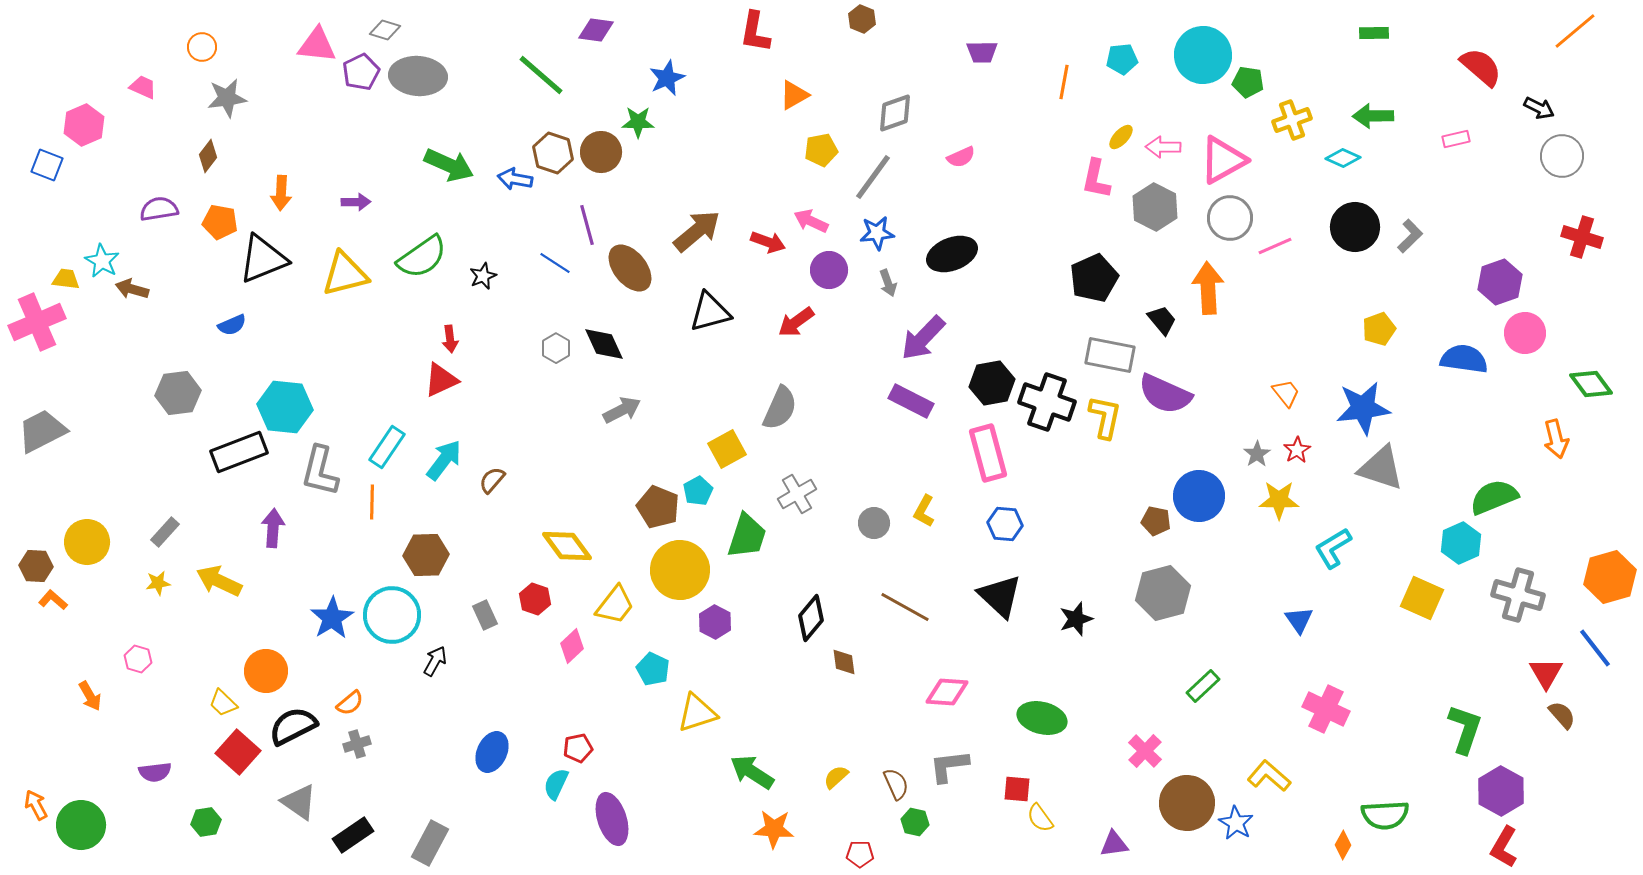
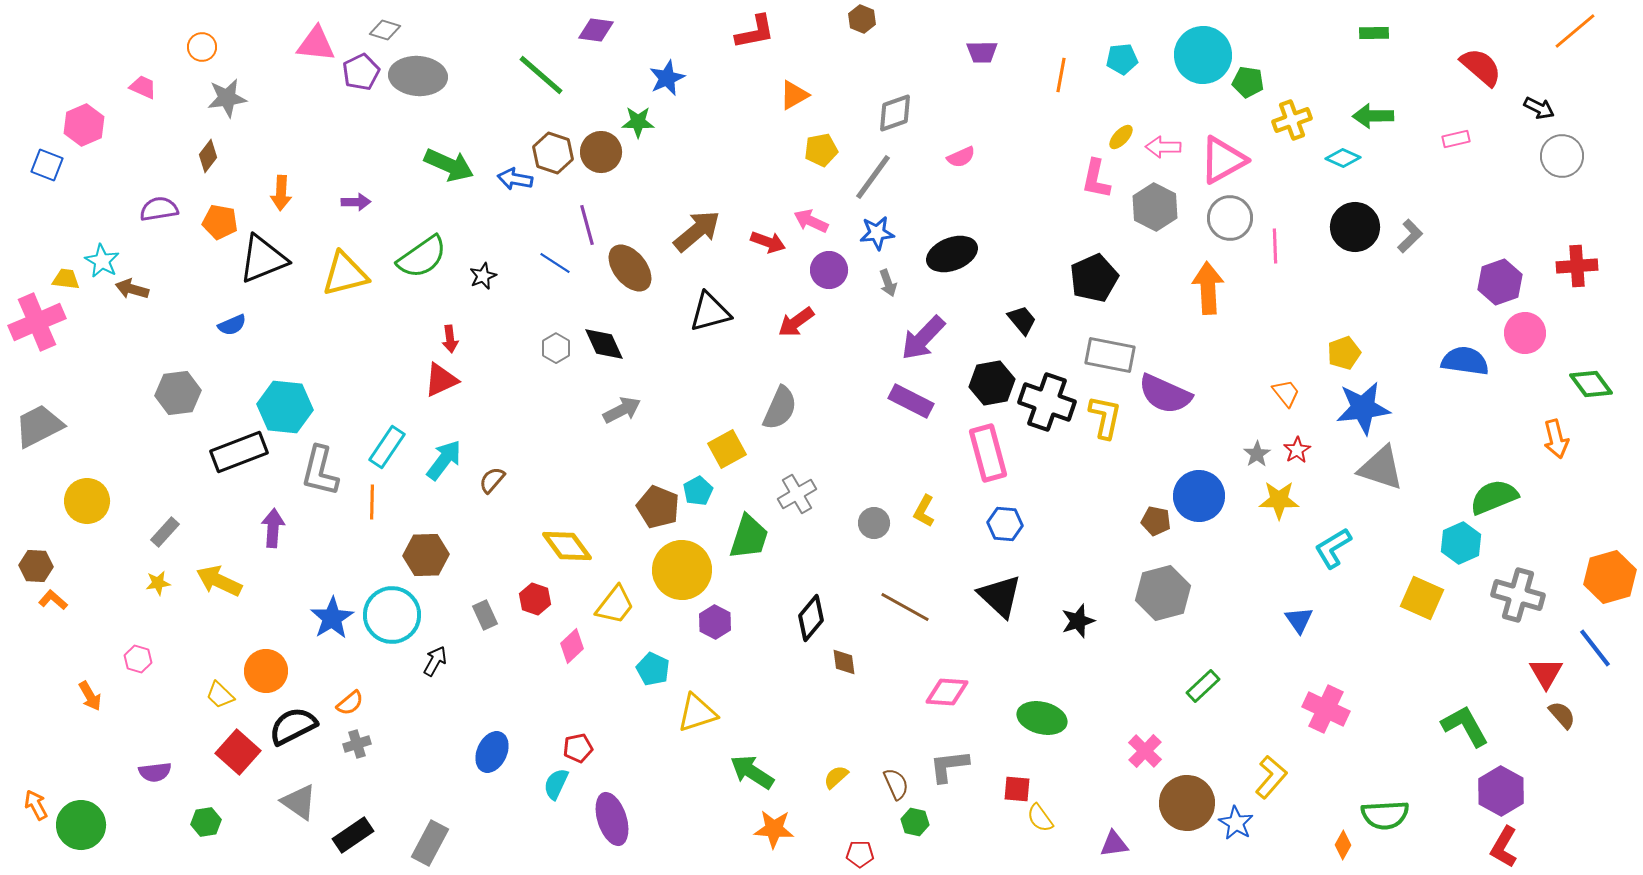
red L-shape at (755, 32): rotated 111 degrees counterclockwise
pink triangle at (317, 45): moved 1 px left, 1 px up
orange line at (1064, 82): moved 3 px left, 7 px up
red cross at (1582, 237): moved 5 px left, 29 px down; rotated 21 degrees counterclockwise
pink line at (1275, 246): rotated 68 degrees counterclockwise
black trapezoid at (1162, 320): moved 140 px left
yellow pentagon at (1379, 329): moved 35 px left, 24 px down
blue semicircle at (1464, 359): moved 1 px right, 2 px down
gray trapezoid at (42, 431): moved 3 px left, 5 px up
green trapezoid at (747, 536): moved 2 px right, 1 px down
yellow circle at (87, 542): moved 41 px up
yellow circle at (680, 570): moved 2 px right
black star at (1076, 619): moved 2 px right, 2 px down
yellow trapezoid at (223, 703): moved 3 px left, 8 px up
green L-shape at (1465, 729): moved 3 px up; rotated 48 degrees counterclockwise
yellow L-shape at (1269, 776): moved 2 px right, 1 px down; rotated 90 degrees clockwise
